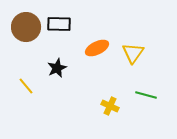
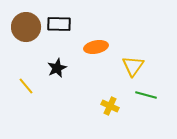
orange ellipse: moved 1 px left, 1 px up; rotated 15 degrees clockwise
yellow triangle: moved 13 px down
